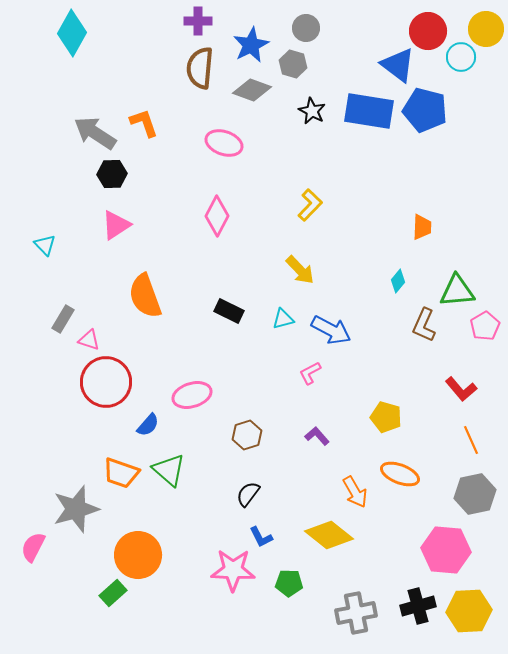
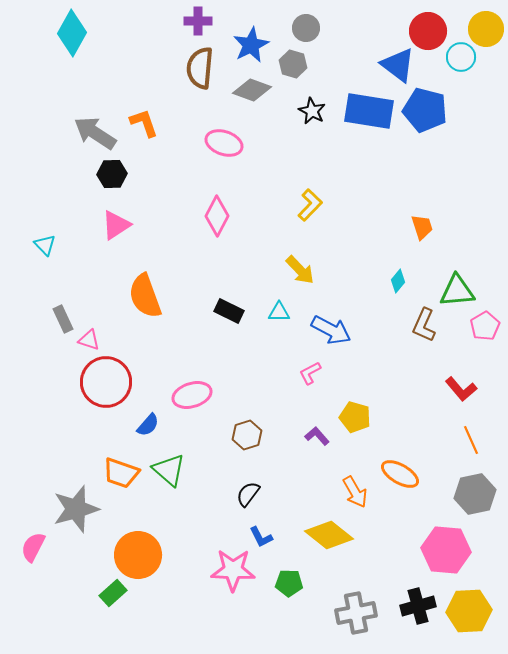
orange trapezoid at (422, 227): rotated 20 degrees counterclockwise
gray rectangle at (63, 319): rotated 56 degrees counterclockwise
cyan triangle at (283, 319): moved 4 px left, 7 px up; rotated 15 degrees clockwise
yellow pentagon at (386, 417): moved 31 px left
orange ellipse at (400, 474): rotated 9 degrees clockwise
